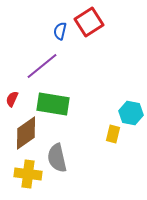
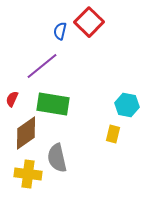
red square: rotated 12 degrees counterclockwise
cyan hexagon: moved 4 px left, 8 px up
